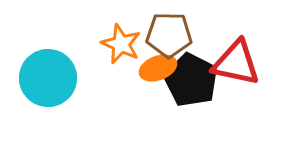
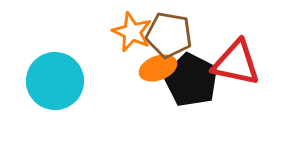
brown pentagon: rotated 9 degrees clockwise
orange star: moved 11 px right, 12 px up
cyan circle: moved 7 px right, 3 px down
